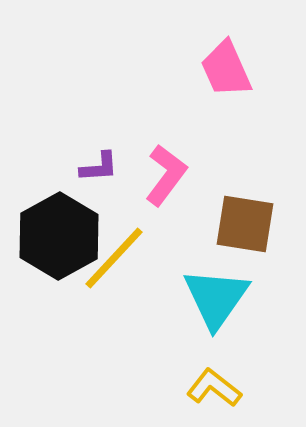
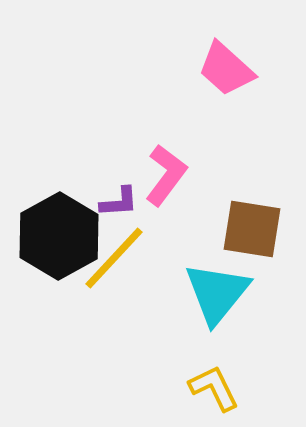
pink trapezoid: rotated 24 degrees counterclockwise
purple L-shape: moved 20 px right, 35 px down
brown square: moved 7 px right, 5 px down
cyan triangle: moved 1 px right, 5 px up; rotated 4 degrees clockwise
yellow L-shape: rotated 26 degrees clockwise
